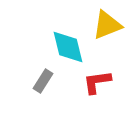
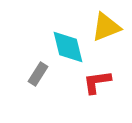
yellow triangle: moved 1 px left, 2 px down
gray rectangle: moved 5 px left, 7 px up
